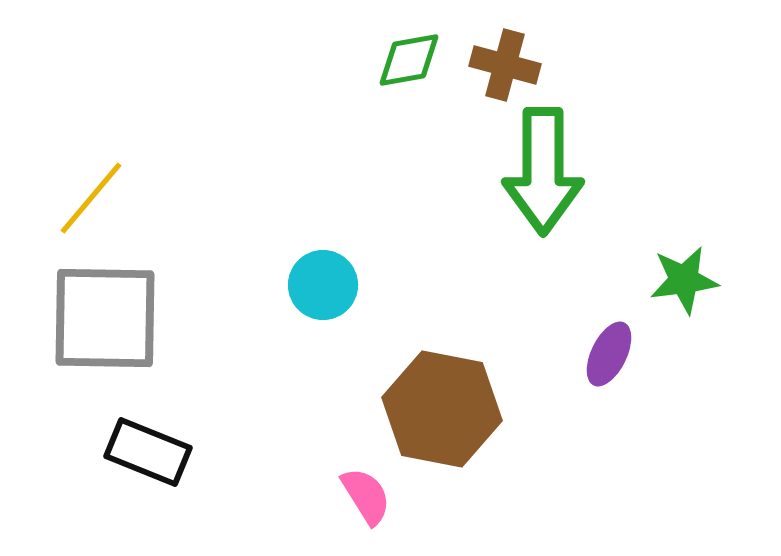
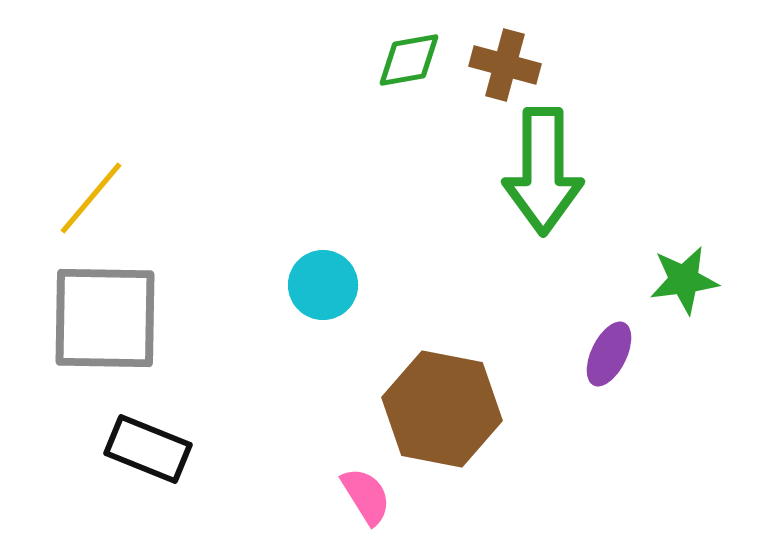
black rectangle: moved 3 px up
